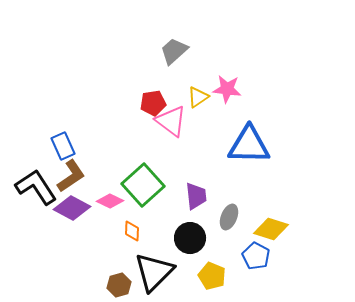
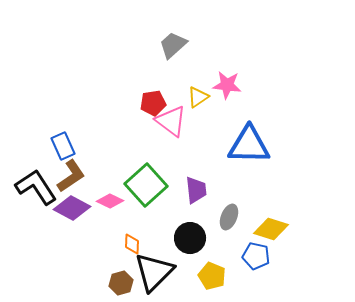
gray trapezoid: moved 1 px left, 6 px up
pink star: moved 4 px up
green square: moved 3 px right
purple trapezoid: moved 6 px up
orange diamond: moved 13 px down
blue pentagon: rotated 16 degrees counterclockwise
brown hexagon: moved 2 px right, 2 px up
